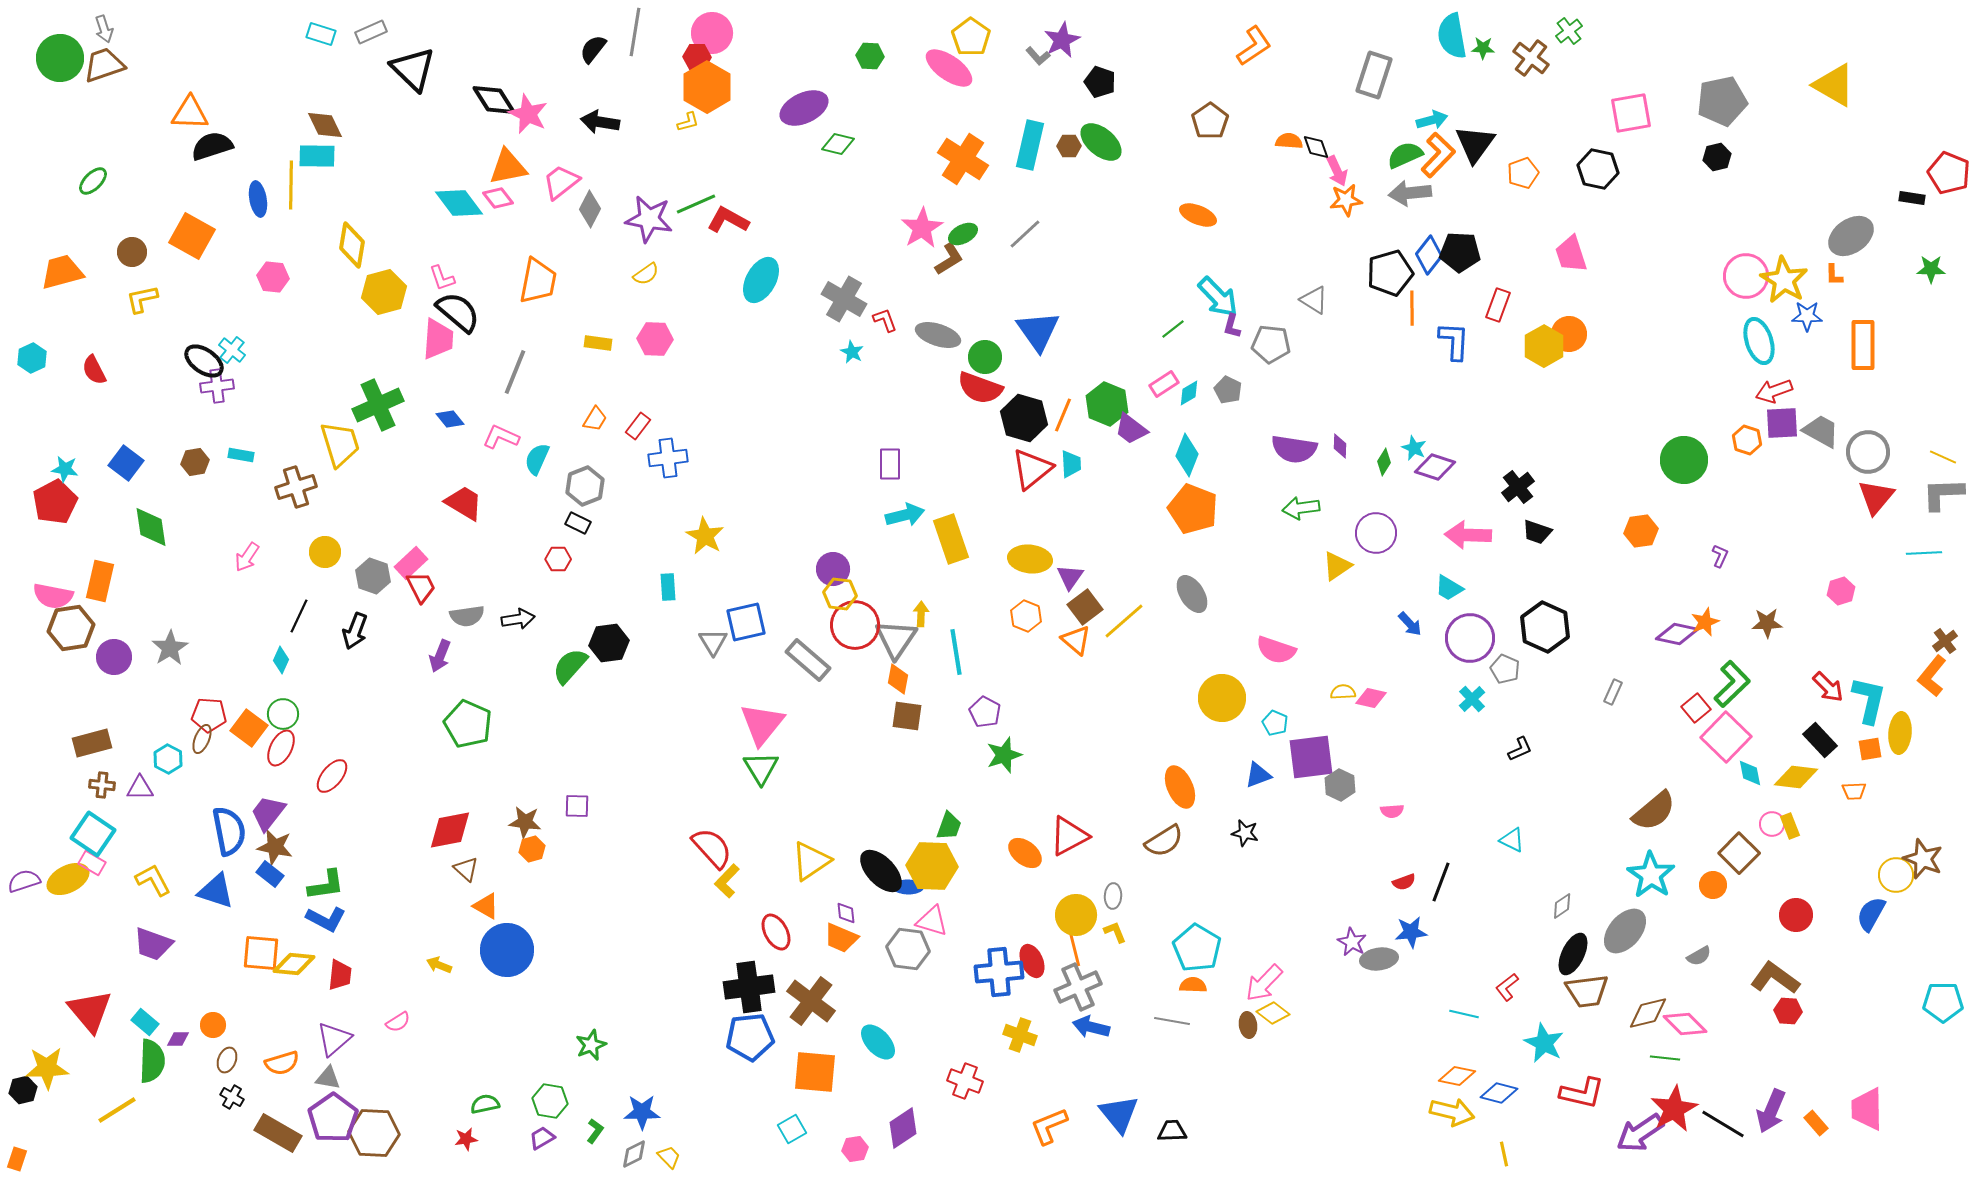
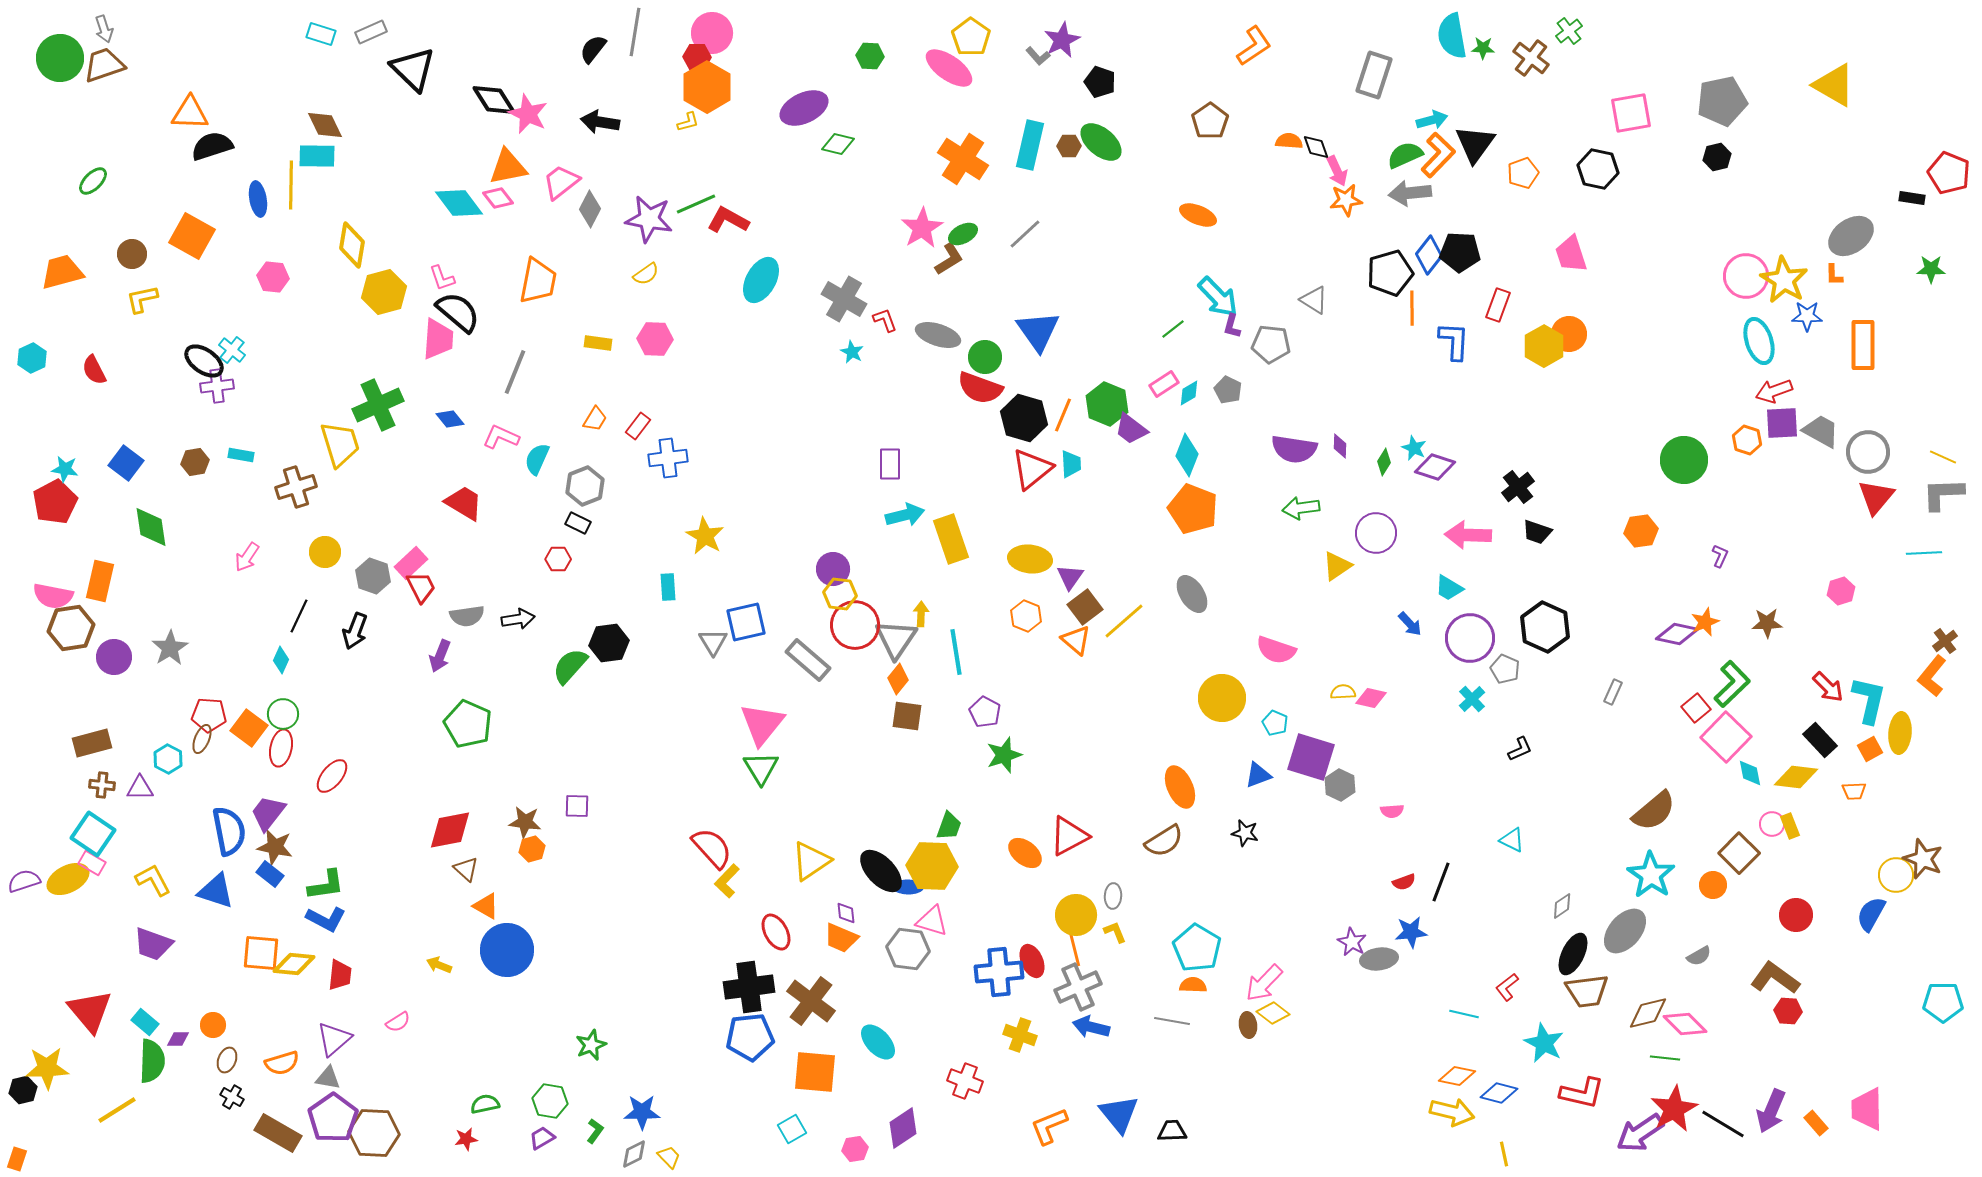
brown circle at (132, 252): moved 2 px down
orange diamond at (898, 679): rotated 28 degrees clockwise
red ellipse at (281, 748): rotated 15 degrees counterclockwise
orange square at (1870, 749): rotated 20 degrees counterclockwise
purple square at (1311, 757): rotated 24 degrees clockwise
